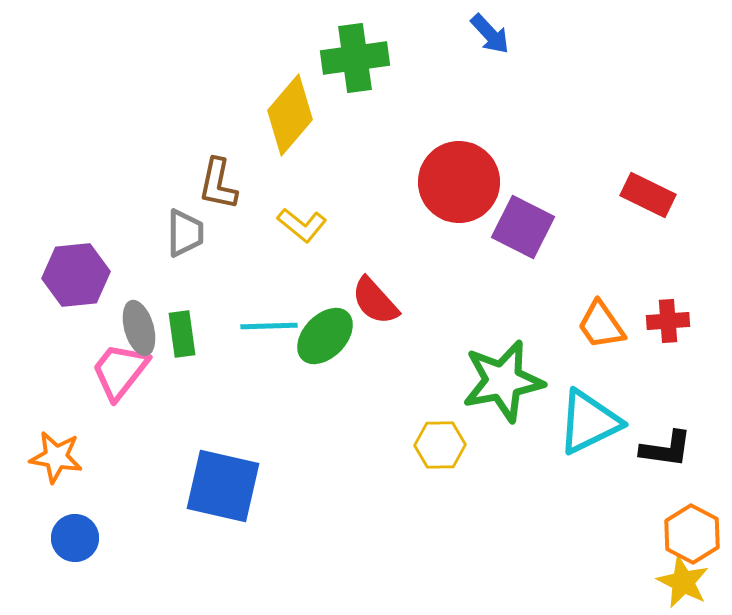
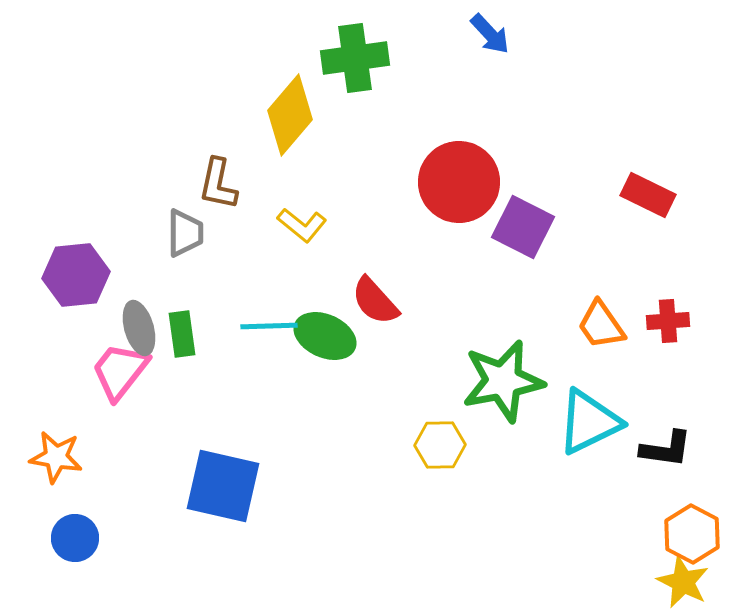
green ellipse: rotated 70 degrees clockwise
